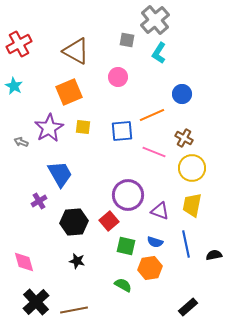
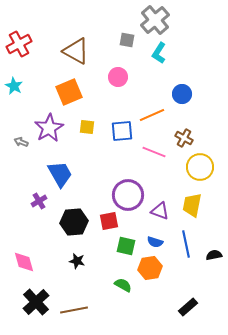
yellow square: moved 4 px right
yellow circle: moved 8 px right, 1 px up
red square: rotated 30 degrees clockwise
